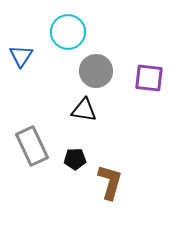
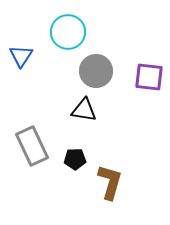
purple square: moved 1 px up
